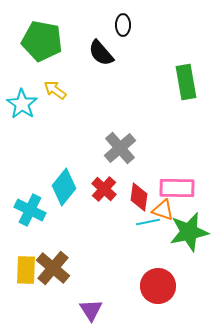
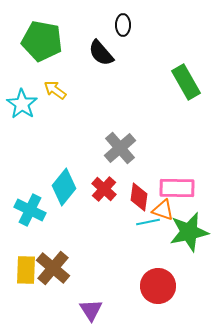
green rectangle: rotated 20 degrees counterclockwise
